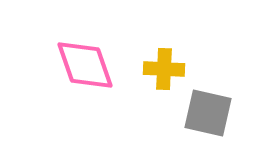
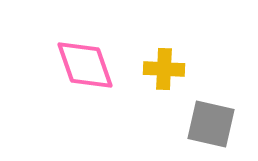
gray square: moved 3 px right, 11 px down
